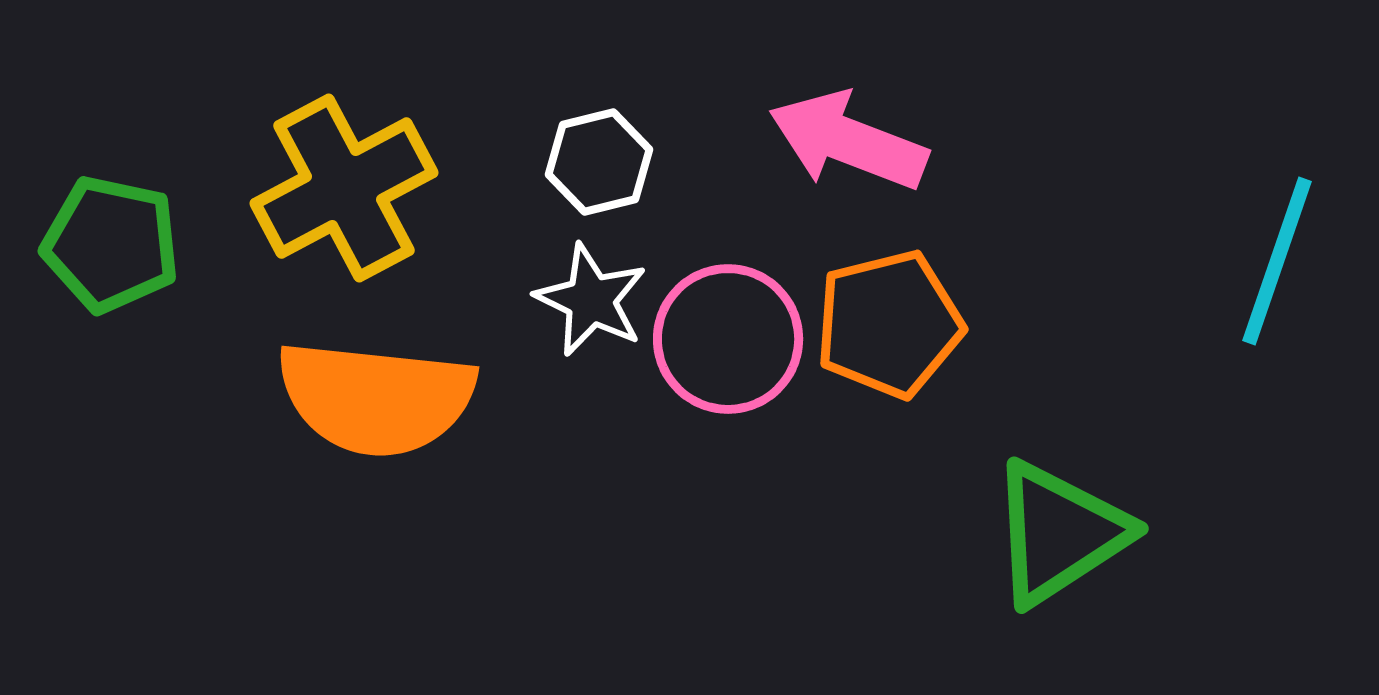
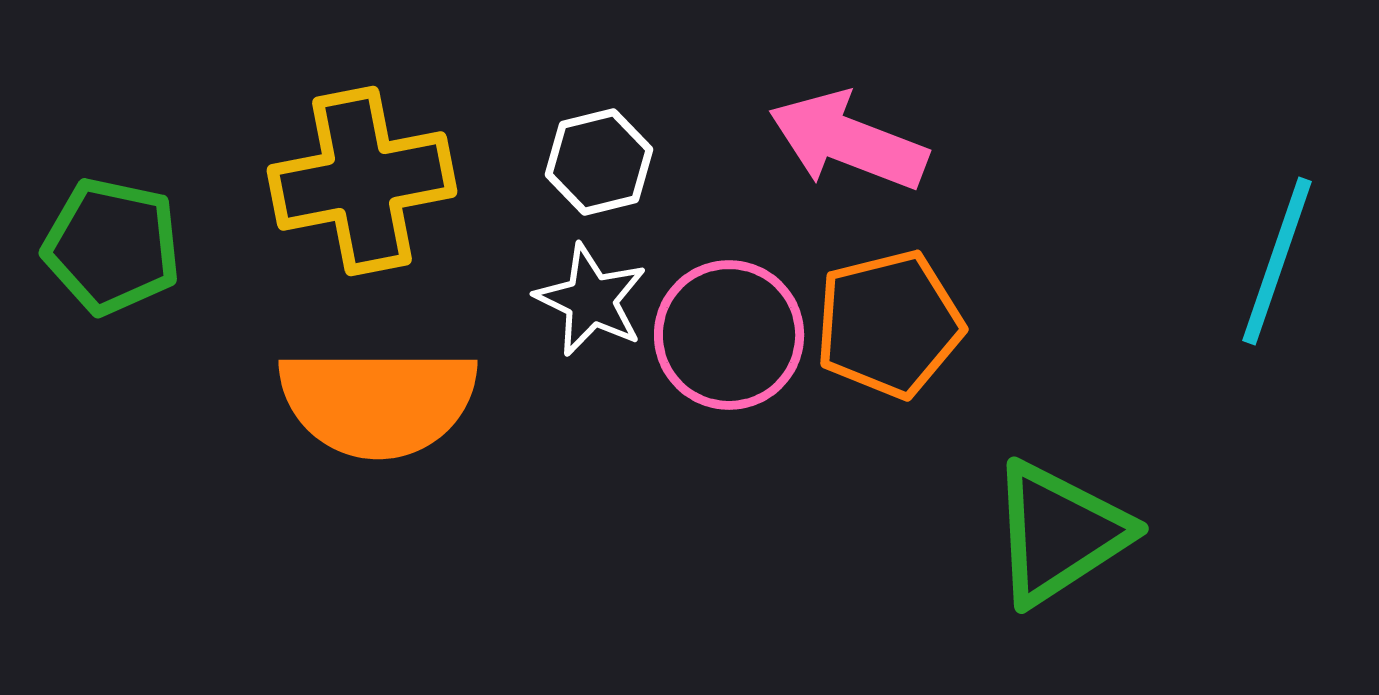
yellow cross: moved 18 px right, 7 px up; rotated 17 degrees clockwise
green pentagon: moved 1 px right, 2 px down
pink circle: moved 1 px right, 4 px up
orange semicircle: moved 2 px right, 4 px down; rotated 6 degrees counterclockwise
